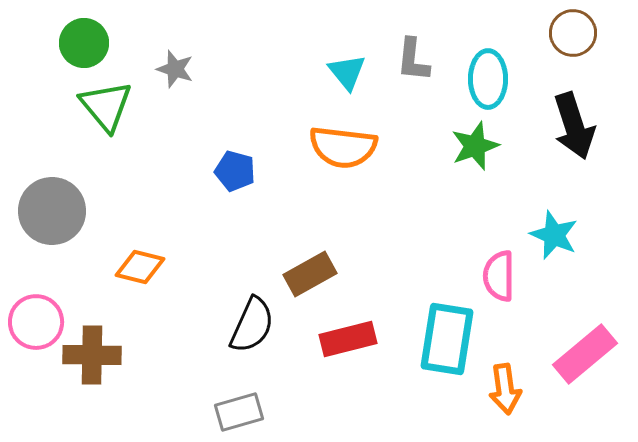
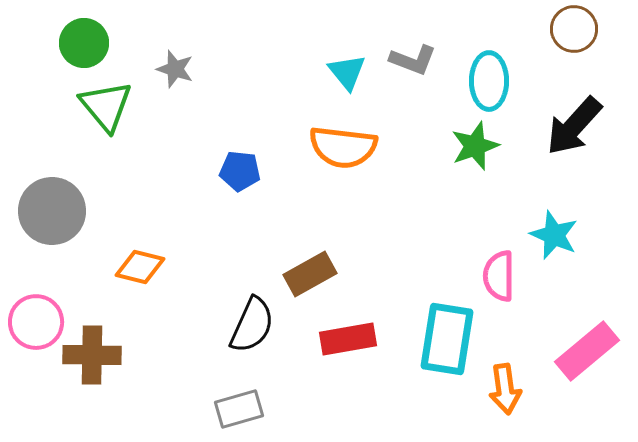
brown circle: moved 1 px right, 4 px up
gray L-shape: rotated 75 degrees counterclockwise
cyan ellipse: moved 1 px right, 2 px down
black arrow: rotated 60 degrees clockwise
blue pentagon: moved 5 px right; rotated 9 degrees counterclockwise
red rectangle: rotated 4 degrees clockwise
pink rectangle: moved 2 px right, 3 px up
gray rectangle: moved 3 px up
